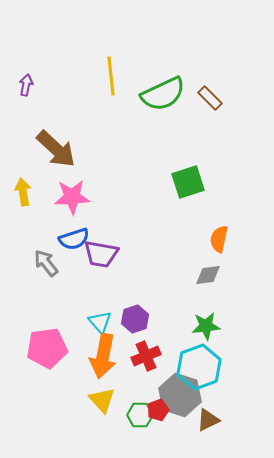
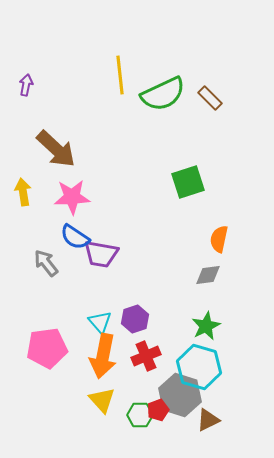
yellow line: moved 9 px right, 1 px up
blue semicircle: moved 1 px right, 2 px up; rotated 52 degrees clockwise
green star: rotated 20 degrees counterclockwise
cyan hexagon: rotated 24 degrees counterclockwise
